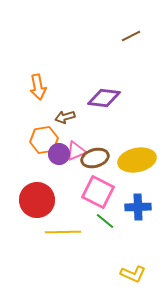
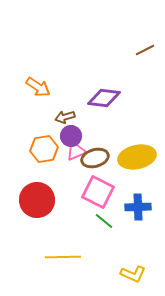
brown line: moved 14 px right, 14 px down
orange arrow: rotated 45 degrees counterclockwise
orange hexagon: moved 9 px down
purple circle: moved 12 px right, 18 px up
yellow ellipse: moved 3 px up
green line: moved 1 px left
yellow line: moved 25 px down
